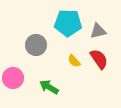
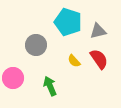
cyan pentagon: moved 1 px up; rotated 16 degrees clockwise
green arrow: moved 1 px right, 1 px up; rotated 36 degrees clockwise
